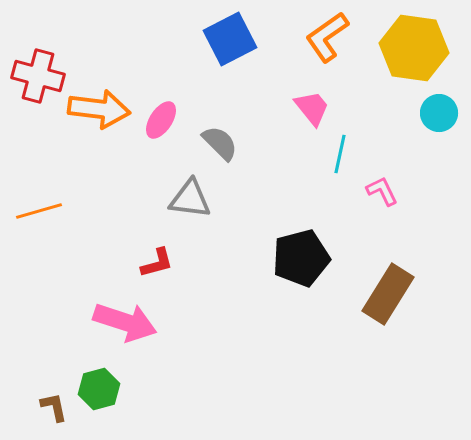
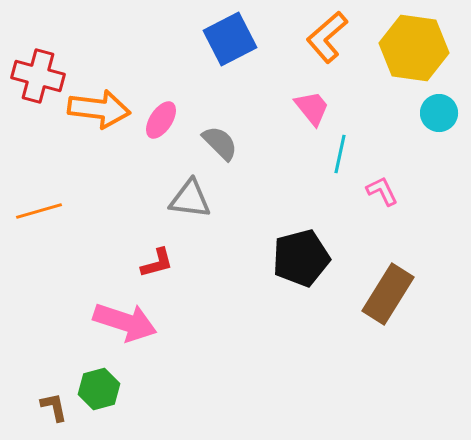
orange L-shape: rotated 6 degrees counterclockwise
